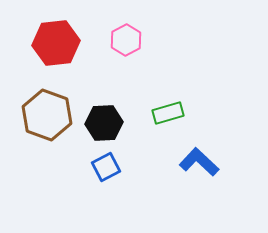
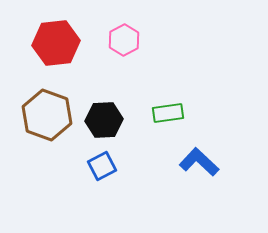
pink hexagon: moved 2 px left
green rectangle: rotated 8 degrees clockwise
black hexagon: moved 3 px up
blue square: moved 4 px left, 1 px up
